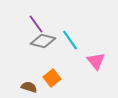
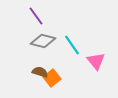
purple line: moved 8 px up
cyan line: moved 2 px right, 5 px down
brown semicircle: moved 11 px right, 15 px up
